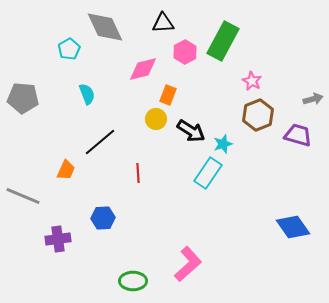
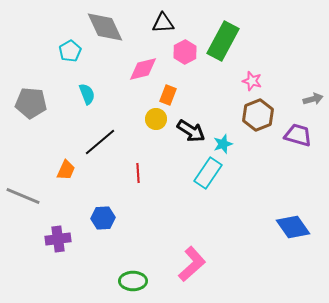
cyan pentagon: moved 1 px right, 2 px down
pink star: rotated 12 degrees counterclockwise
gray pentagon: moved 8 px right, 5 px down
pink L-shape: moved 4 px right
